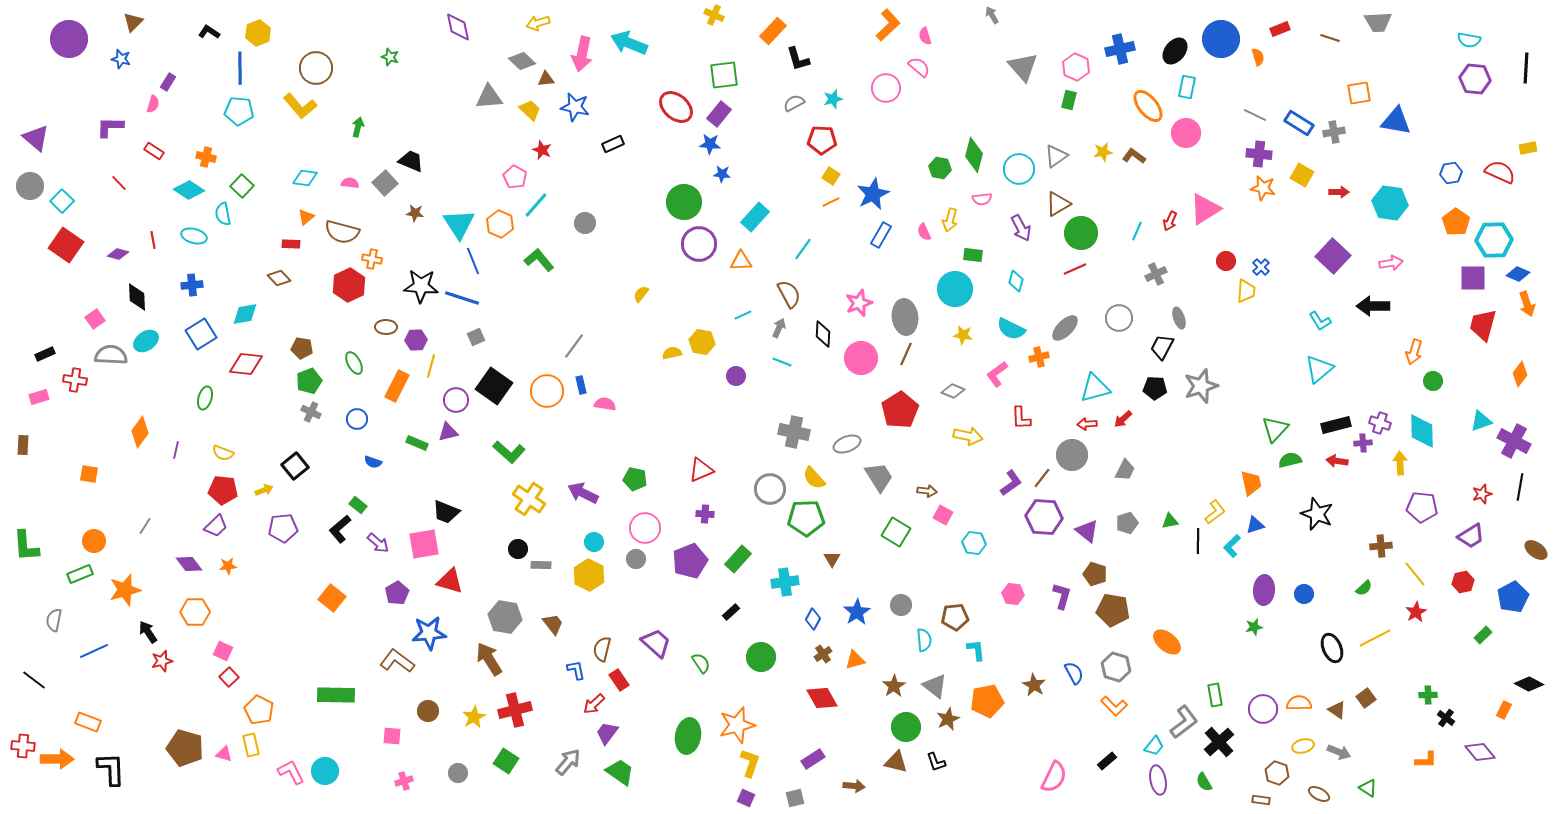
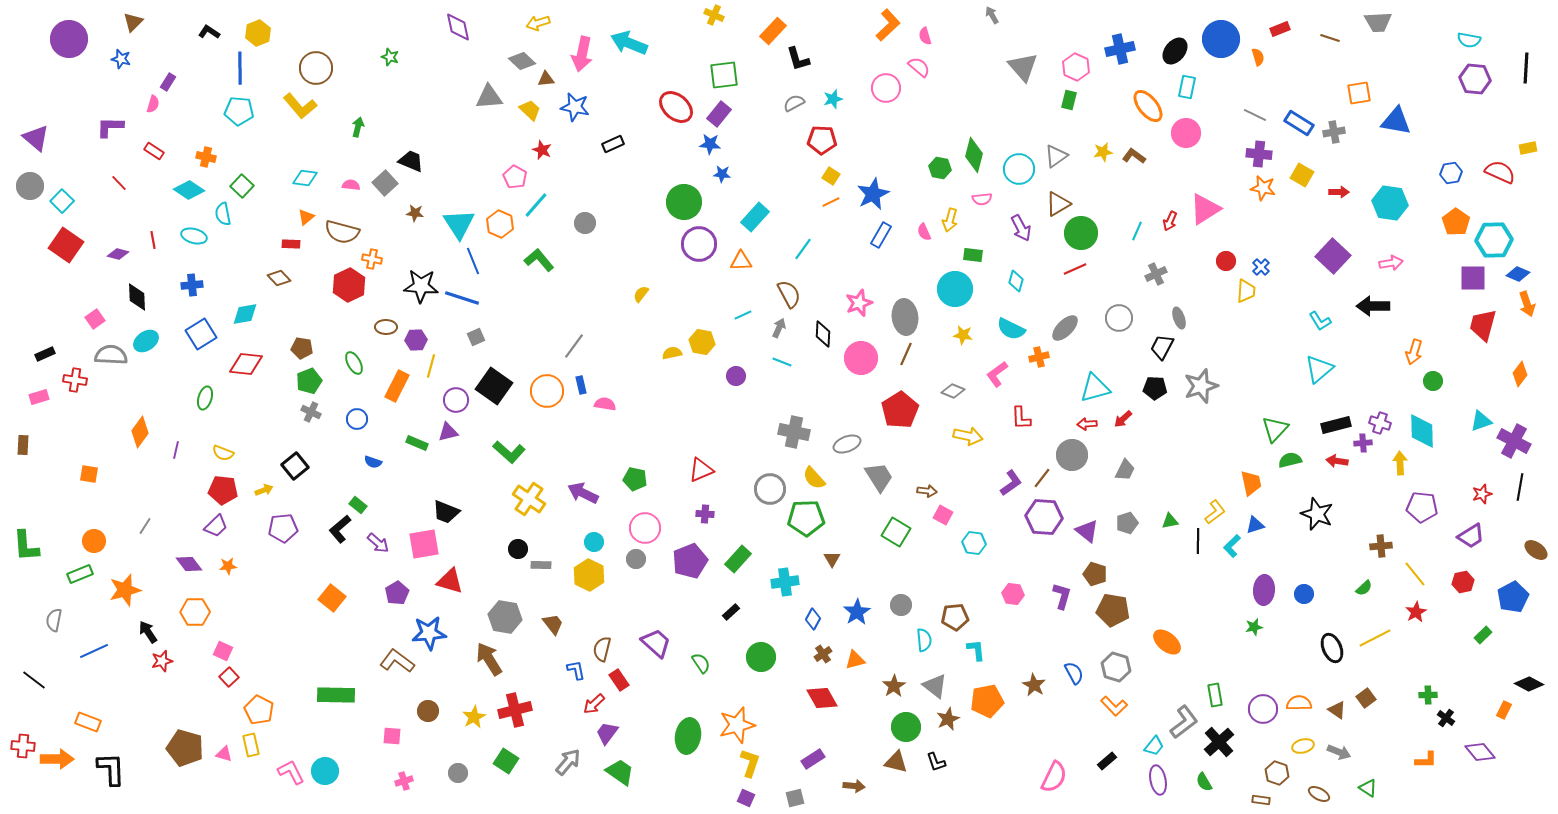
pink semicircle at (350, 183): moved 1 px right, 2 px down
